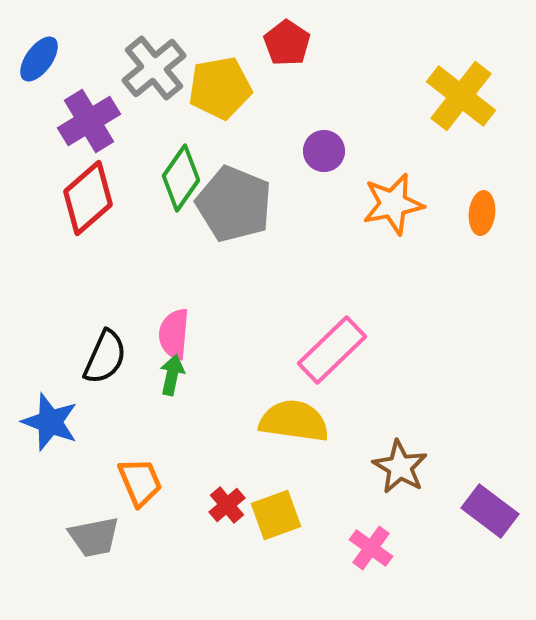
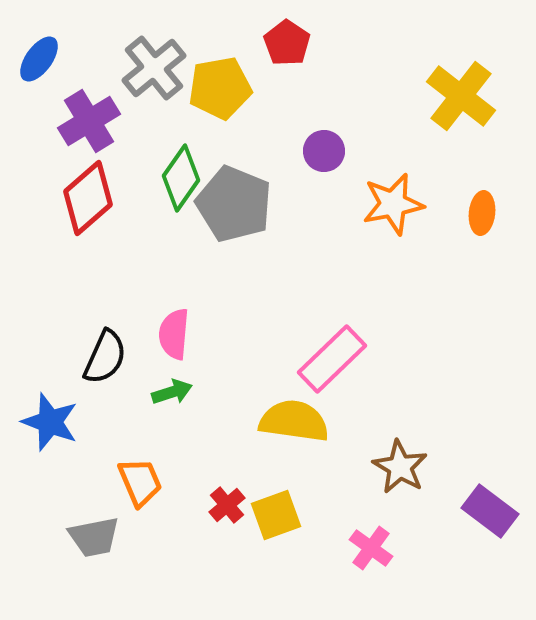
pink rectangle: moved 9 px down
green arrow: moved 17 px down; rotated 60 degrees clockwise
